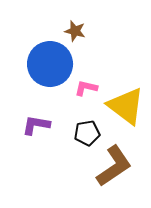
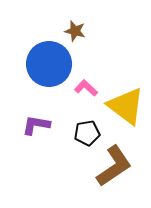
blue circle: moved 1 px left
pink L-shape: rotated 30 degrees clockwise
